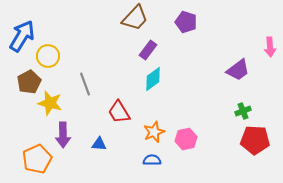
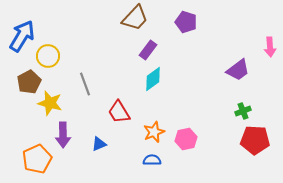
blue triangle: rotated 28 degrees counterclockwise
